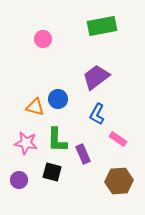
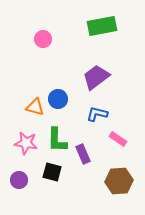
blue L-shape: rotated 75 degrees clockwise
